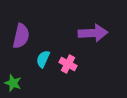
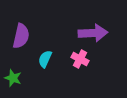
cyan semicircle: moved 2 px right
pink cross: moved 12 px right, 5 px up
green star: moved 5 px up
